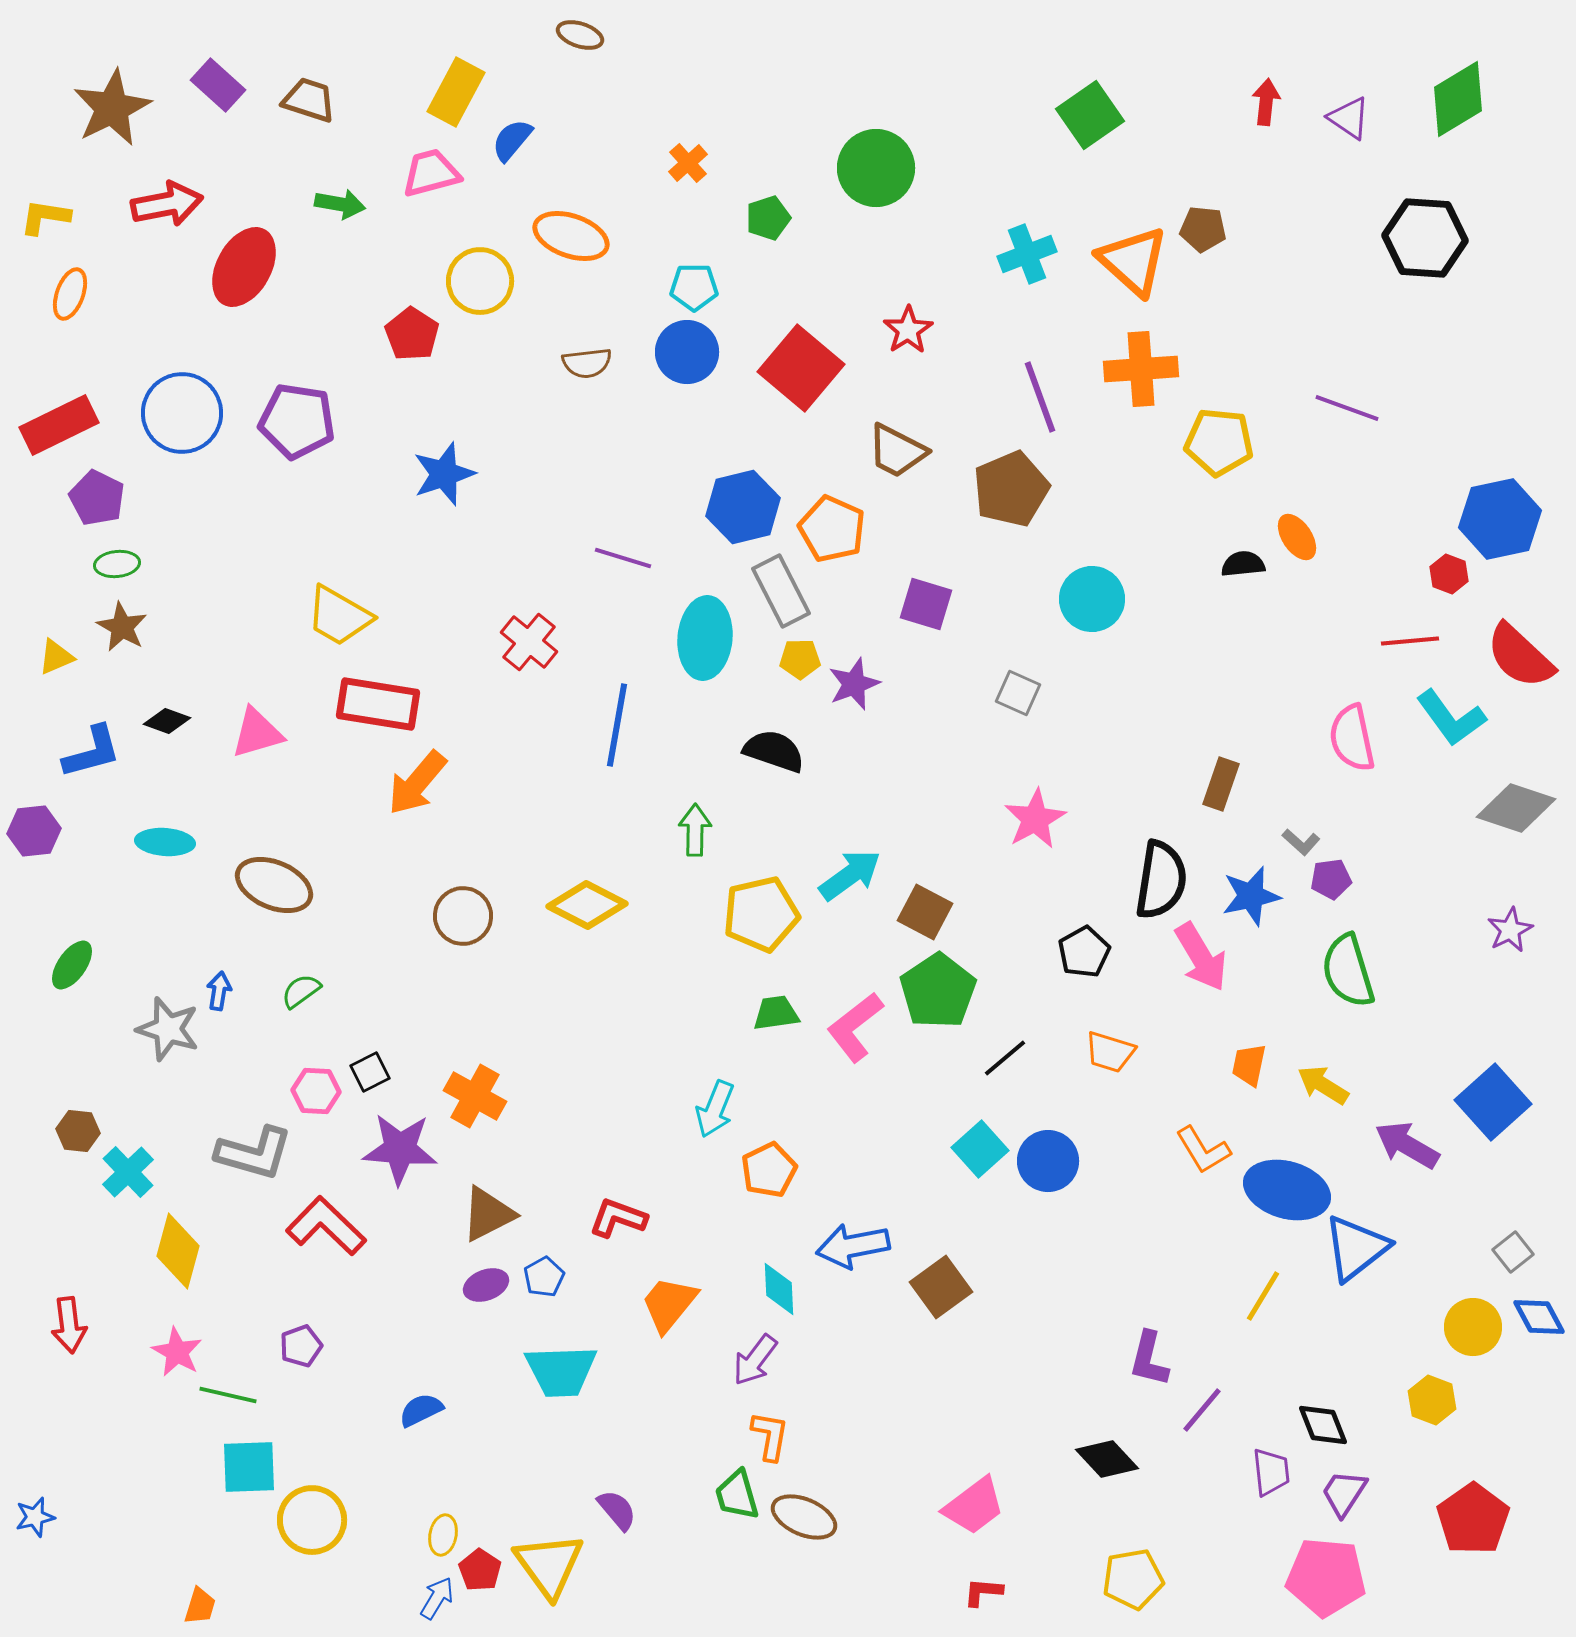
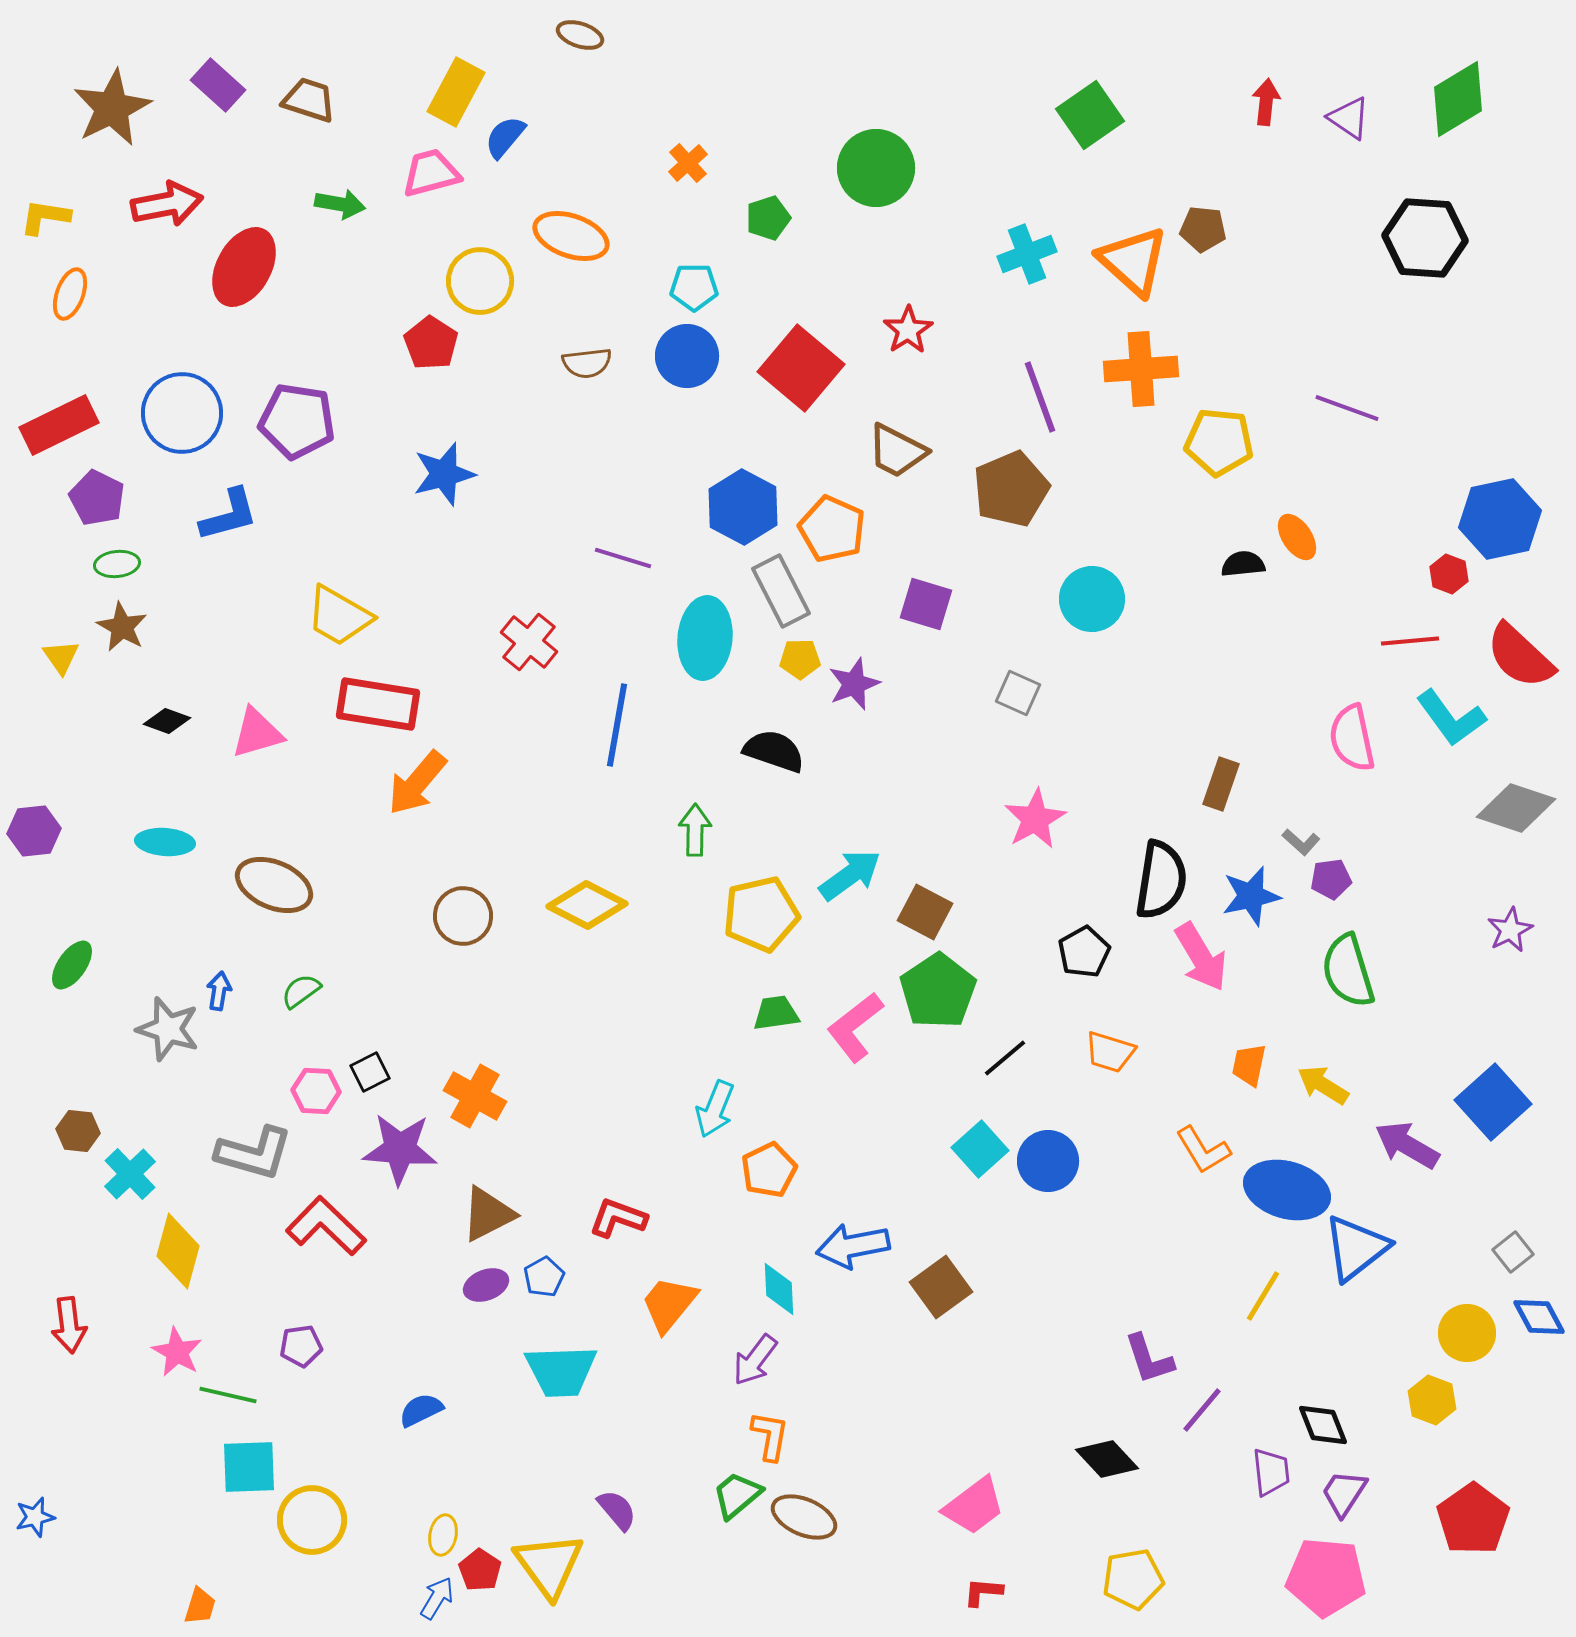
blue semicircle at (512, 140): moved 7 px left, 3 px up
red pentagon at (412, 334): moved 19 px right, 9 px down
blue circle at (687, 352): moved 4 px down
blue star at (444, 474): rotated 4 degrees clockwise
blue hexagon at (743, 507): rotated 18 degrees counterclockwise
yellow triangle at (56, 657): moved 5 px right; rotated 42 degrees counterclockwise
blue L-shape at (92, 752): moved 137 px right, 237 px up
cyan cross at (128, 1172): moved 2 px right, 2 px down
yellow circle at (1473, 1327): moved 6 px left, 6 px down
purple pentagon at (301, 1346): rotated 12 degrees clockwise
purple L-shape at (1149, 1359): rotated 32 degrees counterclockwise
green trapezoid at (737, 1495): rotated 66 degrees clockwise
